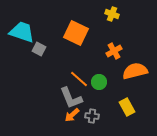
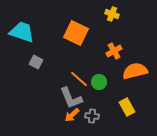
gray square: moved 3 px left, 13 px down
